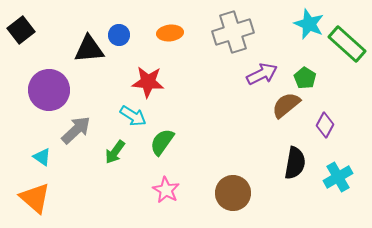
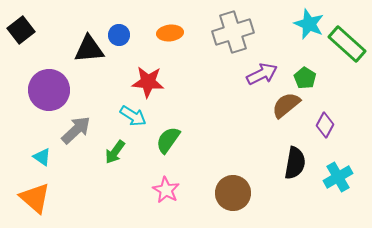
green semicircle: moved 6 px right, 2 px up
